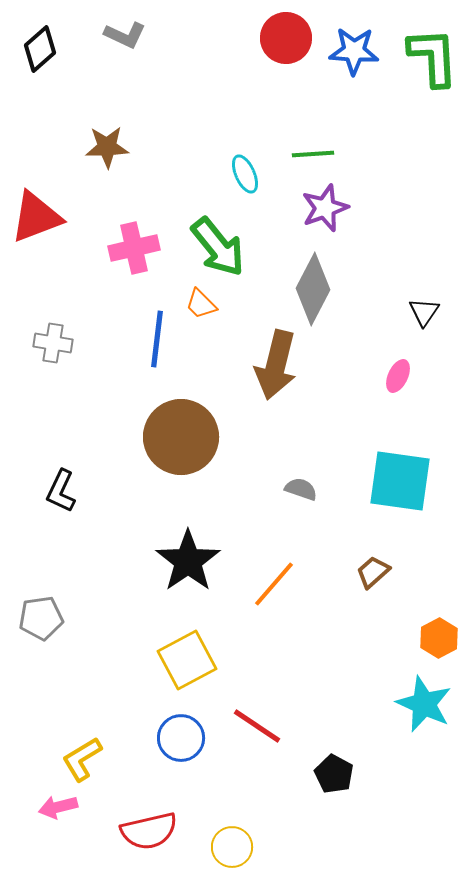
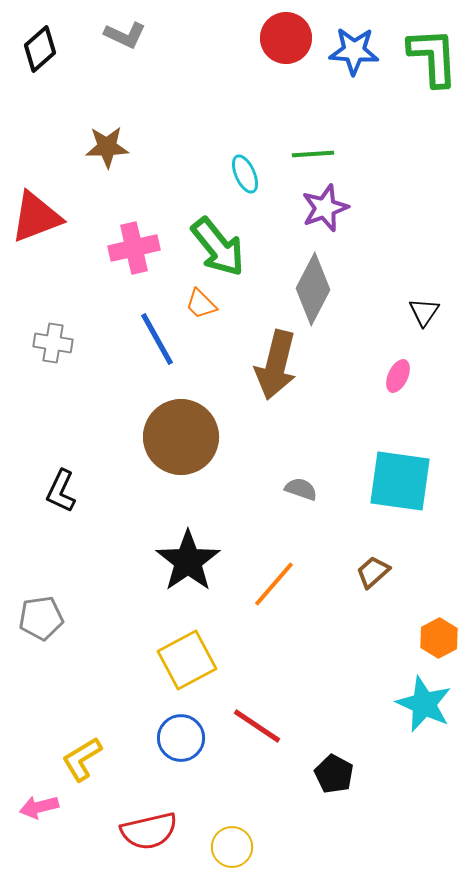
blue line: rotated 36 degrees counterclockwise
pink arrow: moved 19 px left
